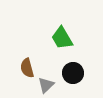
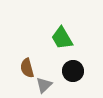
black circle: moved 2 px up
gray triangle: moved 2 px left
